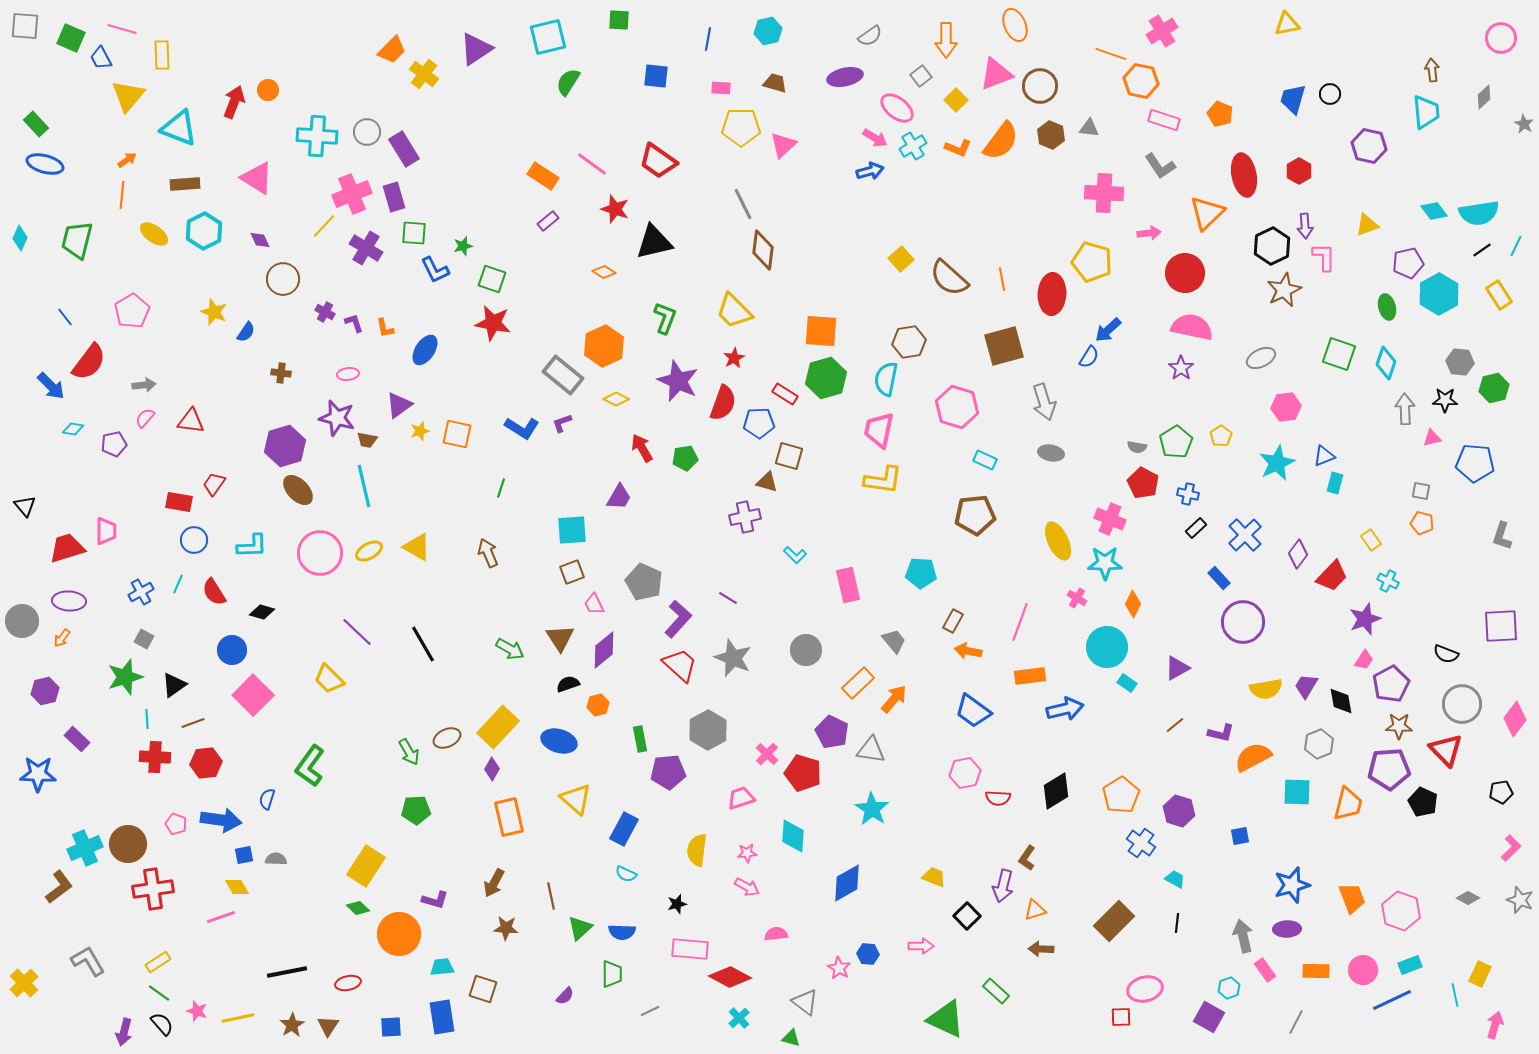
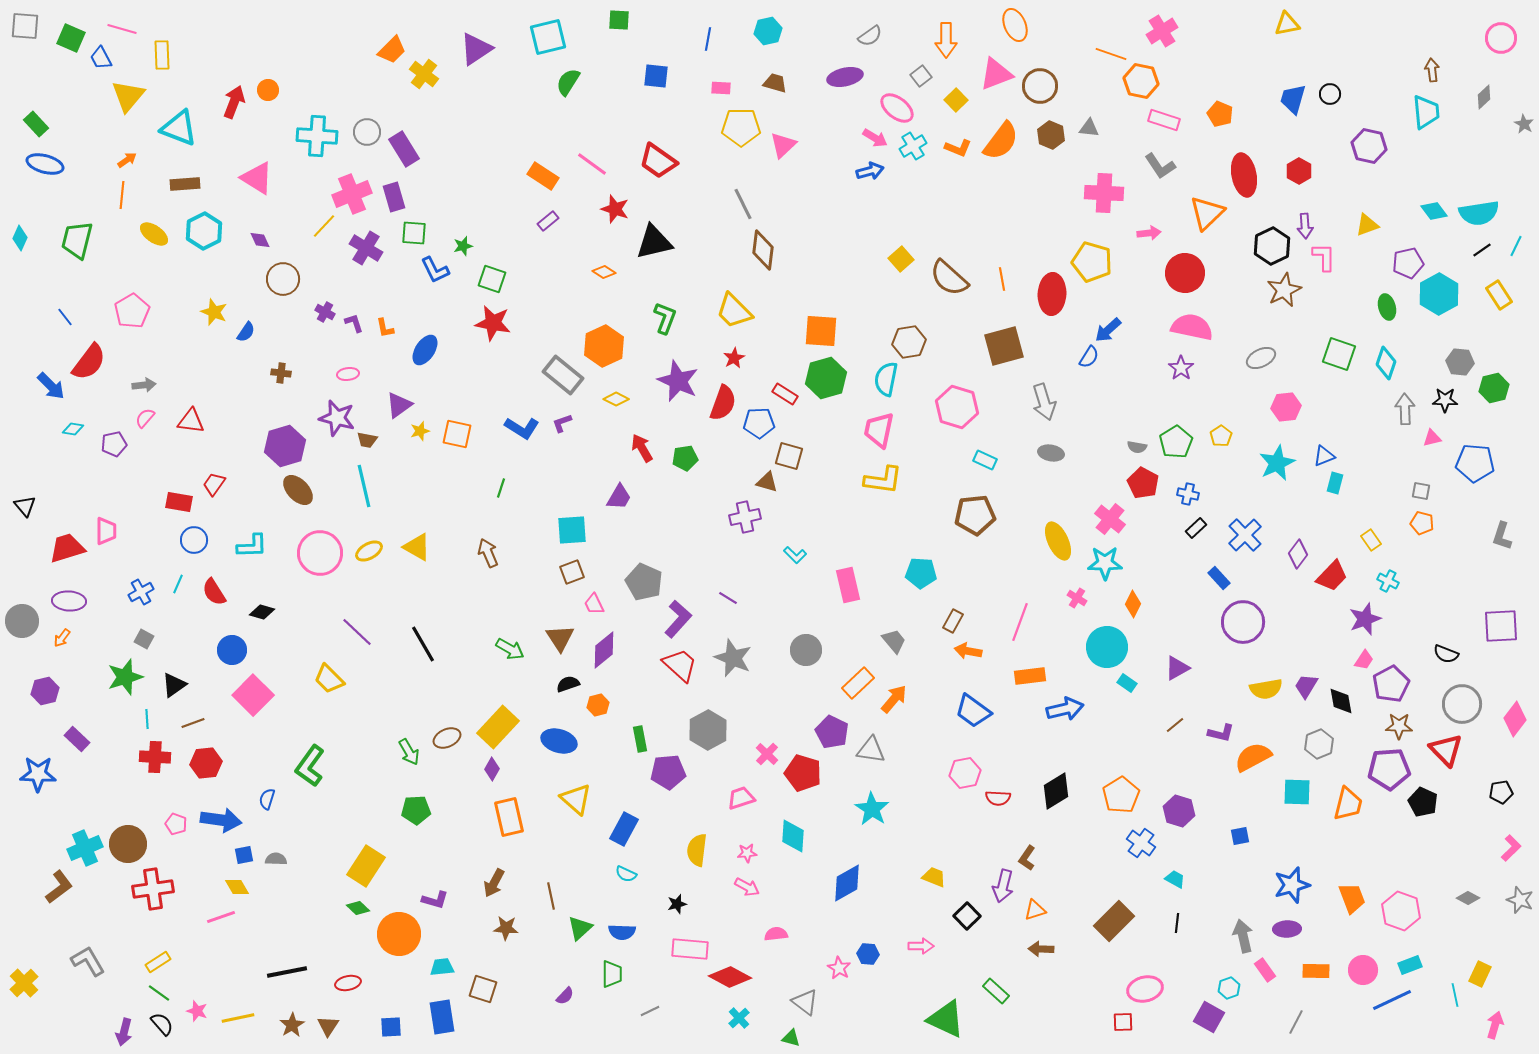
pink cross at (1110, 519): rotated 16 degrees clockwise
red square at (1121, 1017): moved 2 px right, 5 px down
